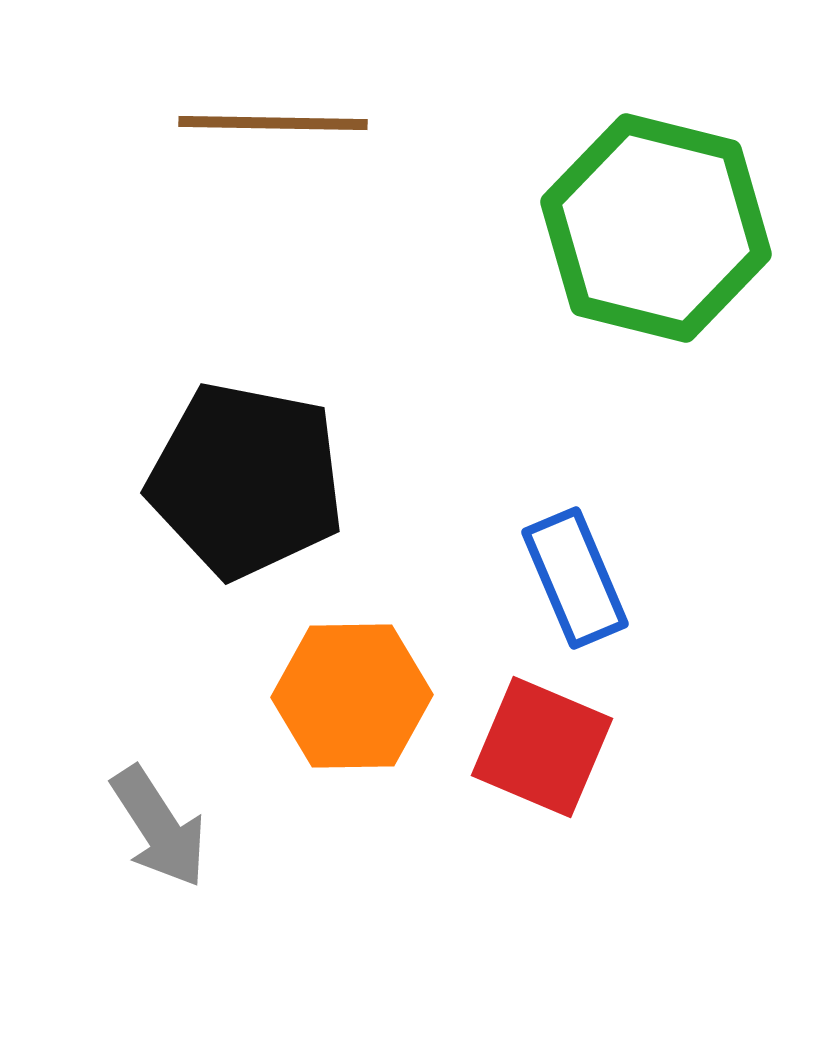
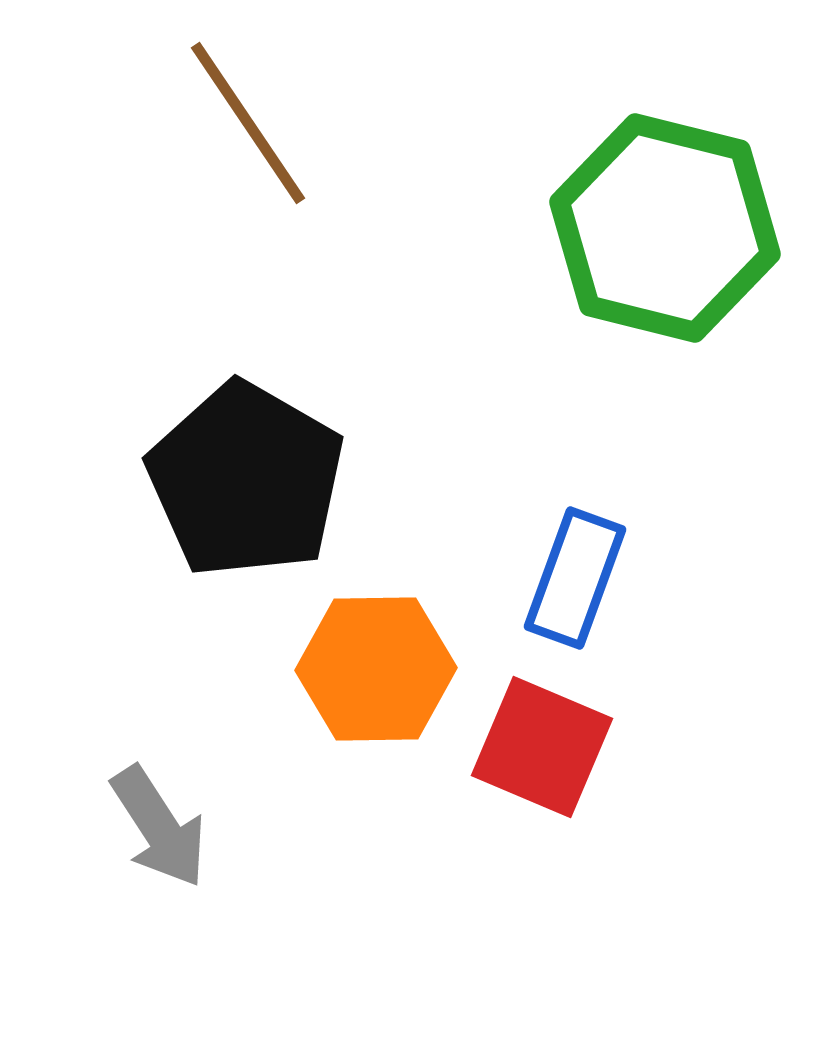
brown line: moved 25 px left; rotated 55 degrees clockwise
green hexagon: moved 9 px right
black pentagon: rotated 19 degrees clockwise
blue rectangle: rotated 43 degrees clockwise
orange hexagon: moved 24 px right, 27 px up
